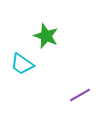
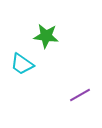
green star: rotated 15 degrees counterclockwise
